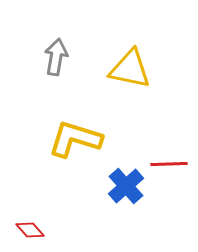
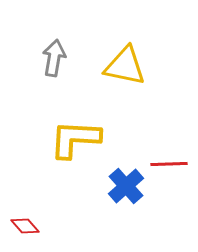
gray arrow: moved 2 px left, 1 px down
yellow triangle: moved 5 px left, 3 px up
yellow L-shape: rotated 14 degrees counterclockwise
red diamond: moved 5 px left, 4 px up
